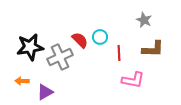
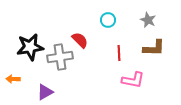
gray star: moved 4 px right
cyan circle: moved 8 px right, 17 px up
brown L-shape: moved 1 px right, 1 px up
gray cross: rotated 15 degrees clockwise
orange arrow: moved 9 px left, 2 px up
